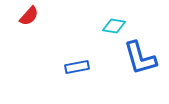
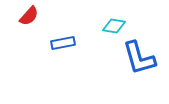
blue L-shape: moved 1 px left
blue rectangle: moved 14 px left, 24 px up
